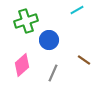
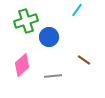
cyan line: rotated 24 degrees counterclockwise
blue circle: moved 3 px up
gray line: moved 3 px down; rotated 60 degrees clockwise
